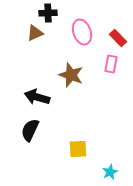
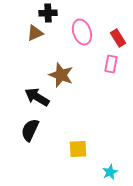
red rectangle: rotated 12 degrees clockwise
brown star: moved 10 px left
black arrow: rotated 15 degrees clockwise
